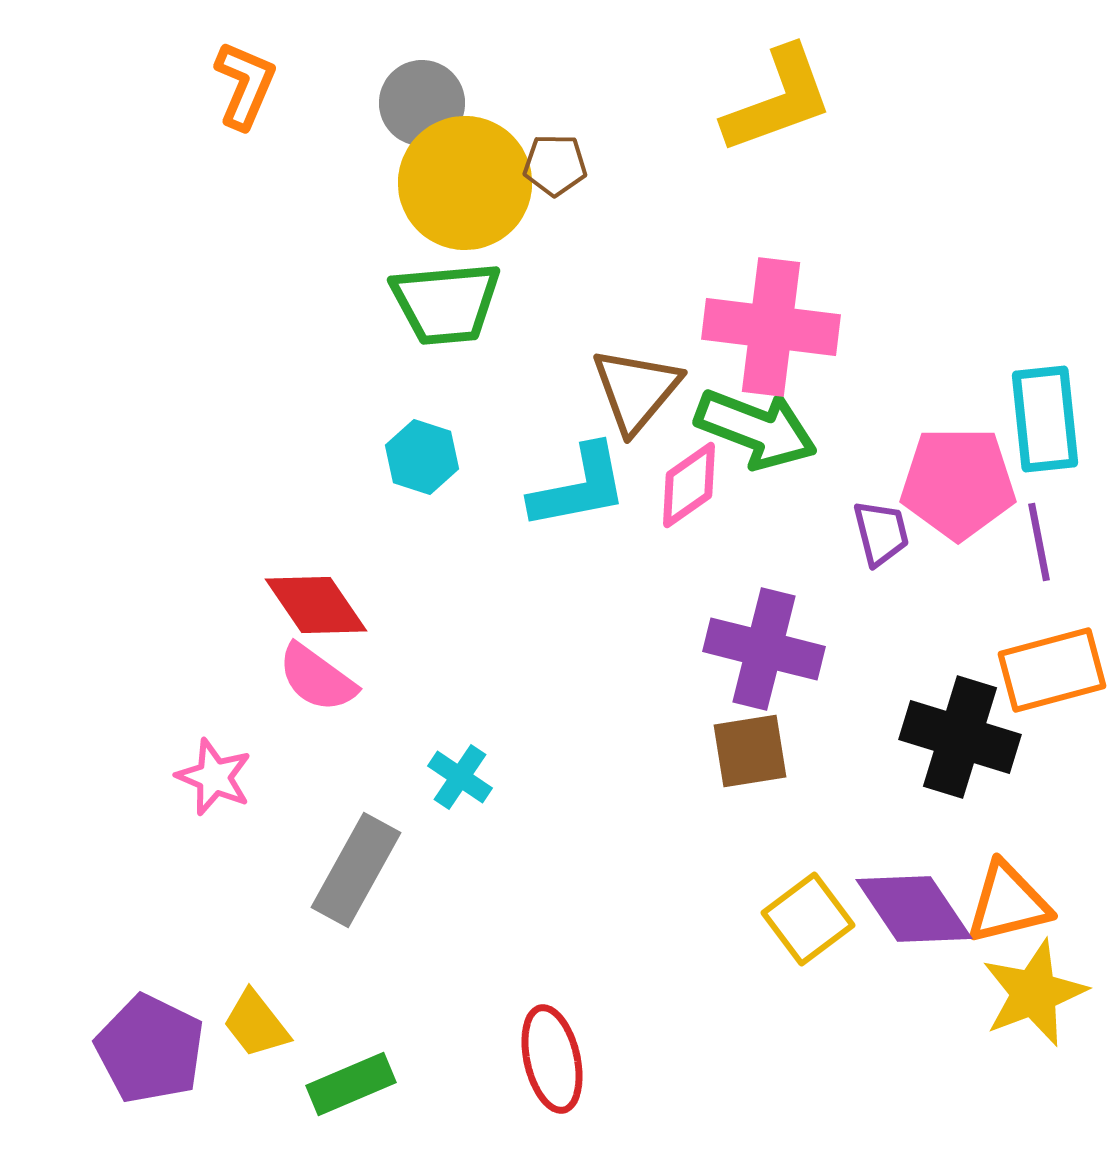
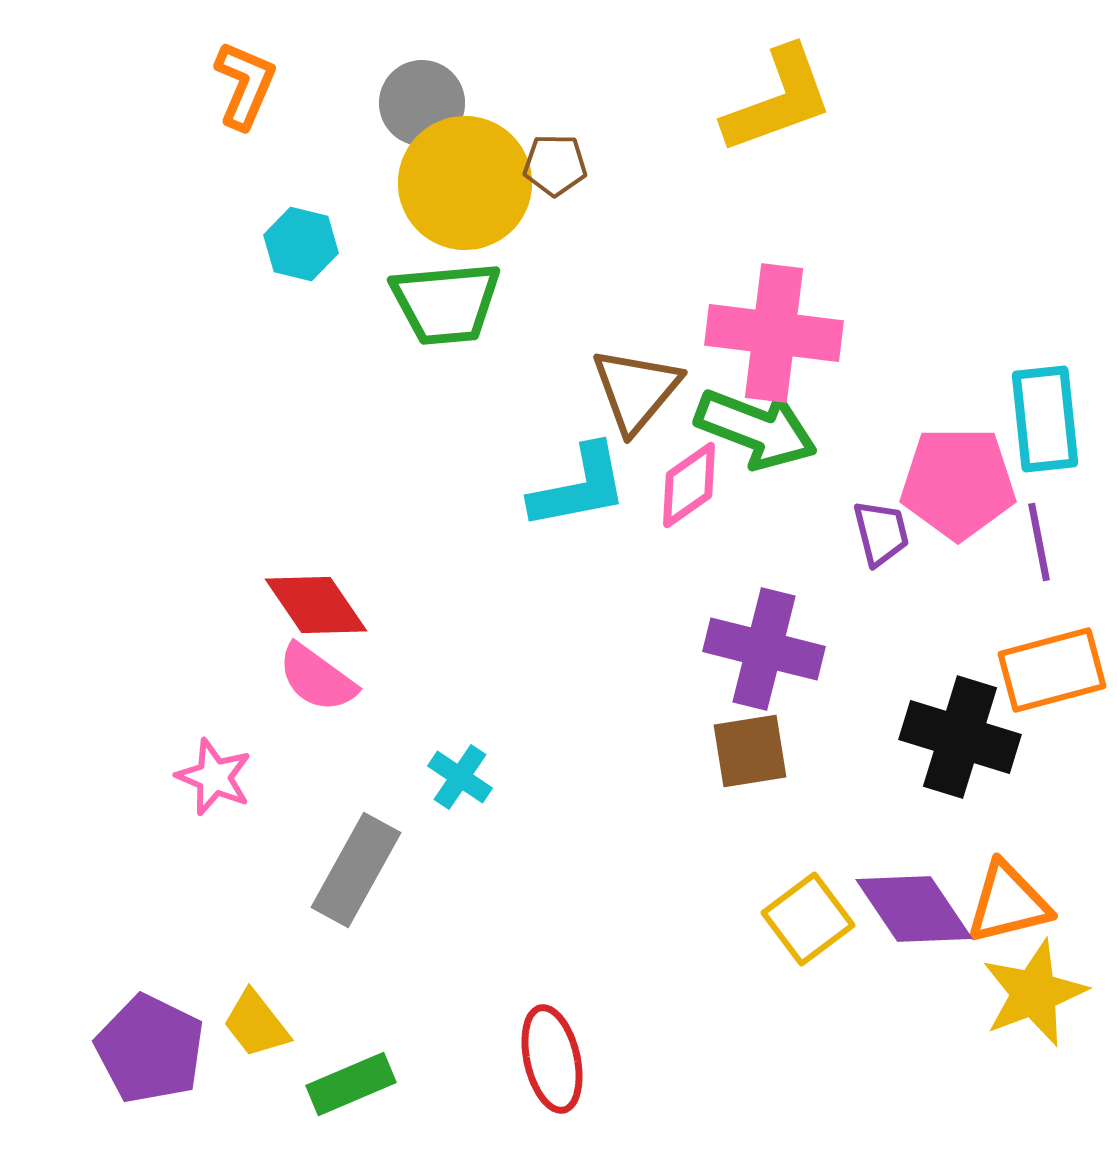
pink cross: moved 3 px right, 6 px down
cyan hexagon: moved 121 px left, 213 px up; rotated 4 degrees counterclockwise
